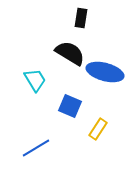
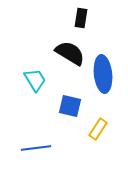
blue ellipse: moved 2 px left, 2 px down; rotated 69 degrees clockwise
blue square: rotated 10 degrees counterclockwise
blue line: rotated 24 degrees clockwise
